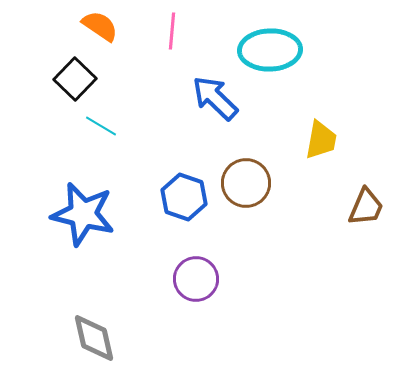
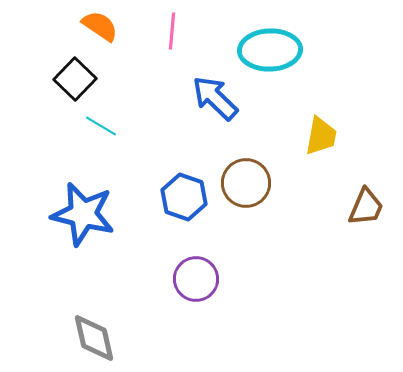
yellow trapezoid: moved 4 px up
